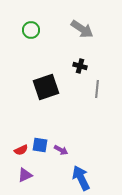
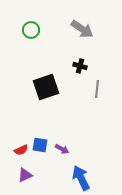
purple arrow: moved 1 px right, 1 px up
